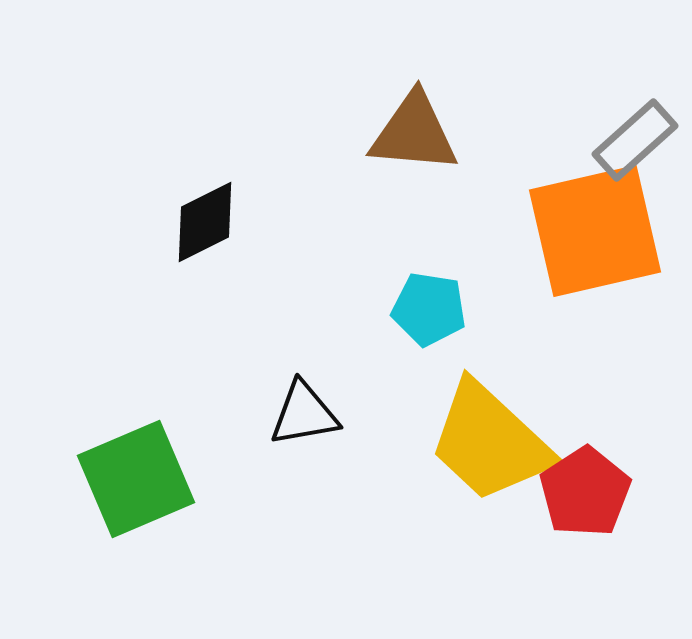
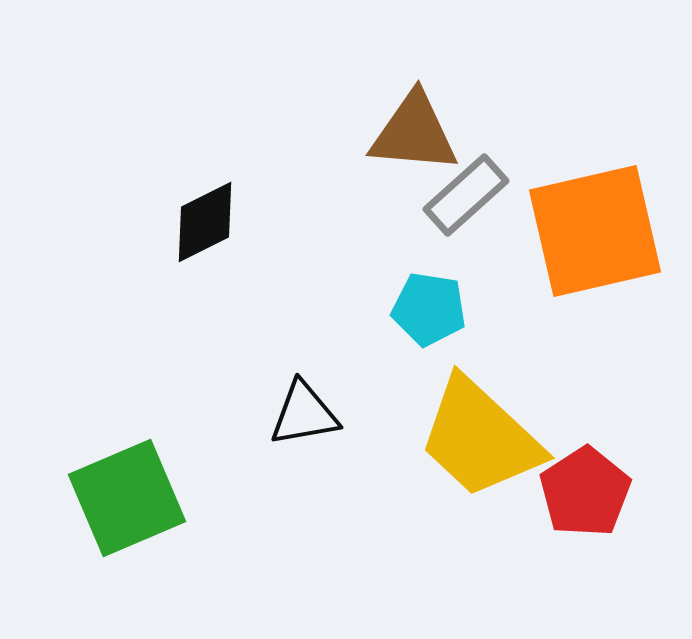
gray rectangle: moved 169 px left, 55 px down
yellow trapezoid: moved 10 px left, 4 px up
green square: moved 9 px left, 19 px down
